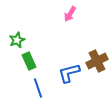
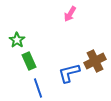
green star: rotated 14 degrees counterclockwise
brown cross: moved 2 px left
